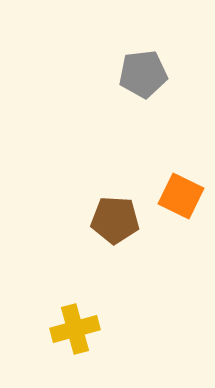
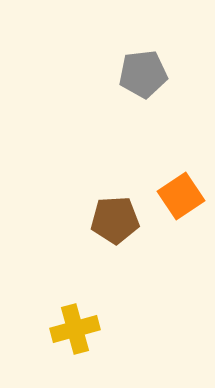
orange square: rotated 30 degrees clockwise
brown pentagon: rotated 6 degrees counterclockwise
